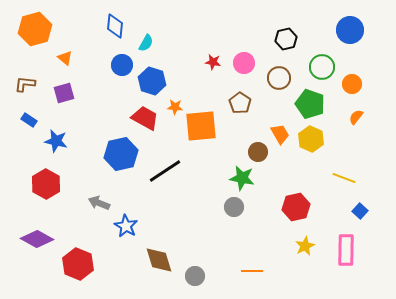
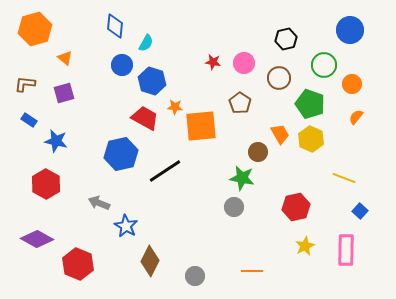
green circle at (322, 67): moved 2 px right, 2 px up
brown diamond at (159, 260): moved 9 px left, 1 px down; rotated 44 degrees clockwise
